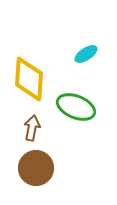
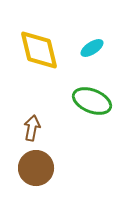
cyan ellipse: moved 6 px right, 6 px up
yellow diamond: moved 10 px right, 29 px up; rotated 18 degrees counterclockwise
green ellipse: moved 16 px right, 6 px up
